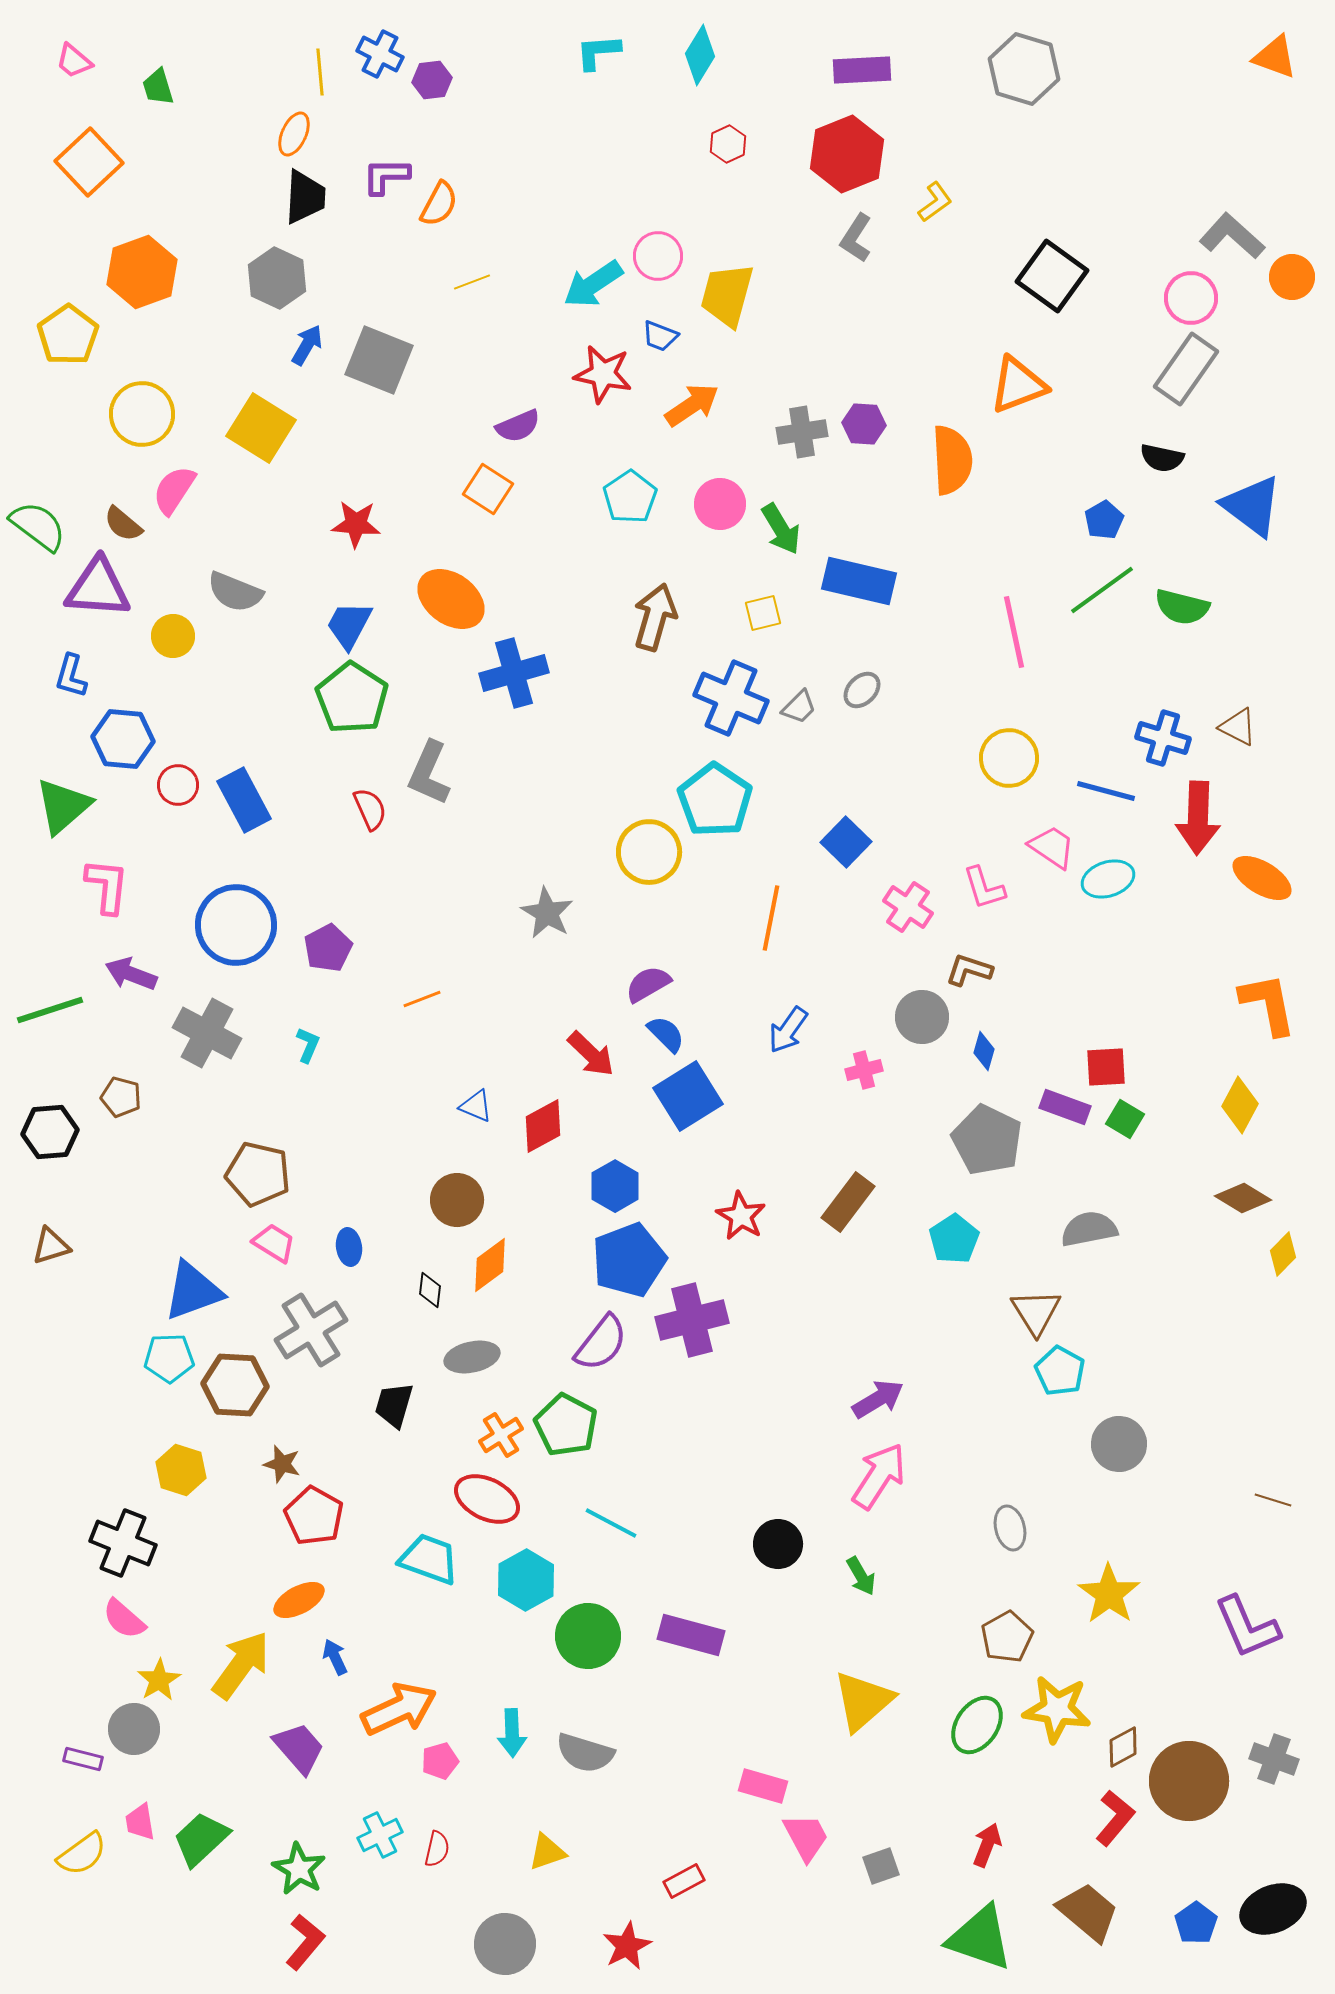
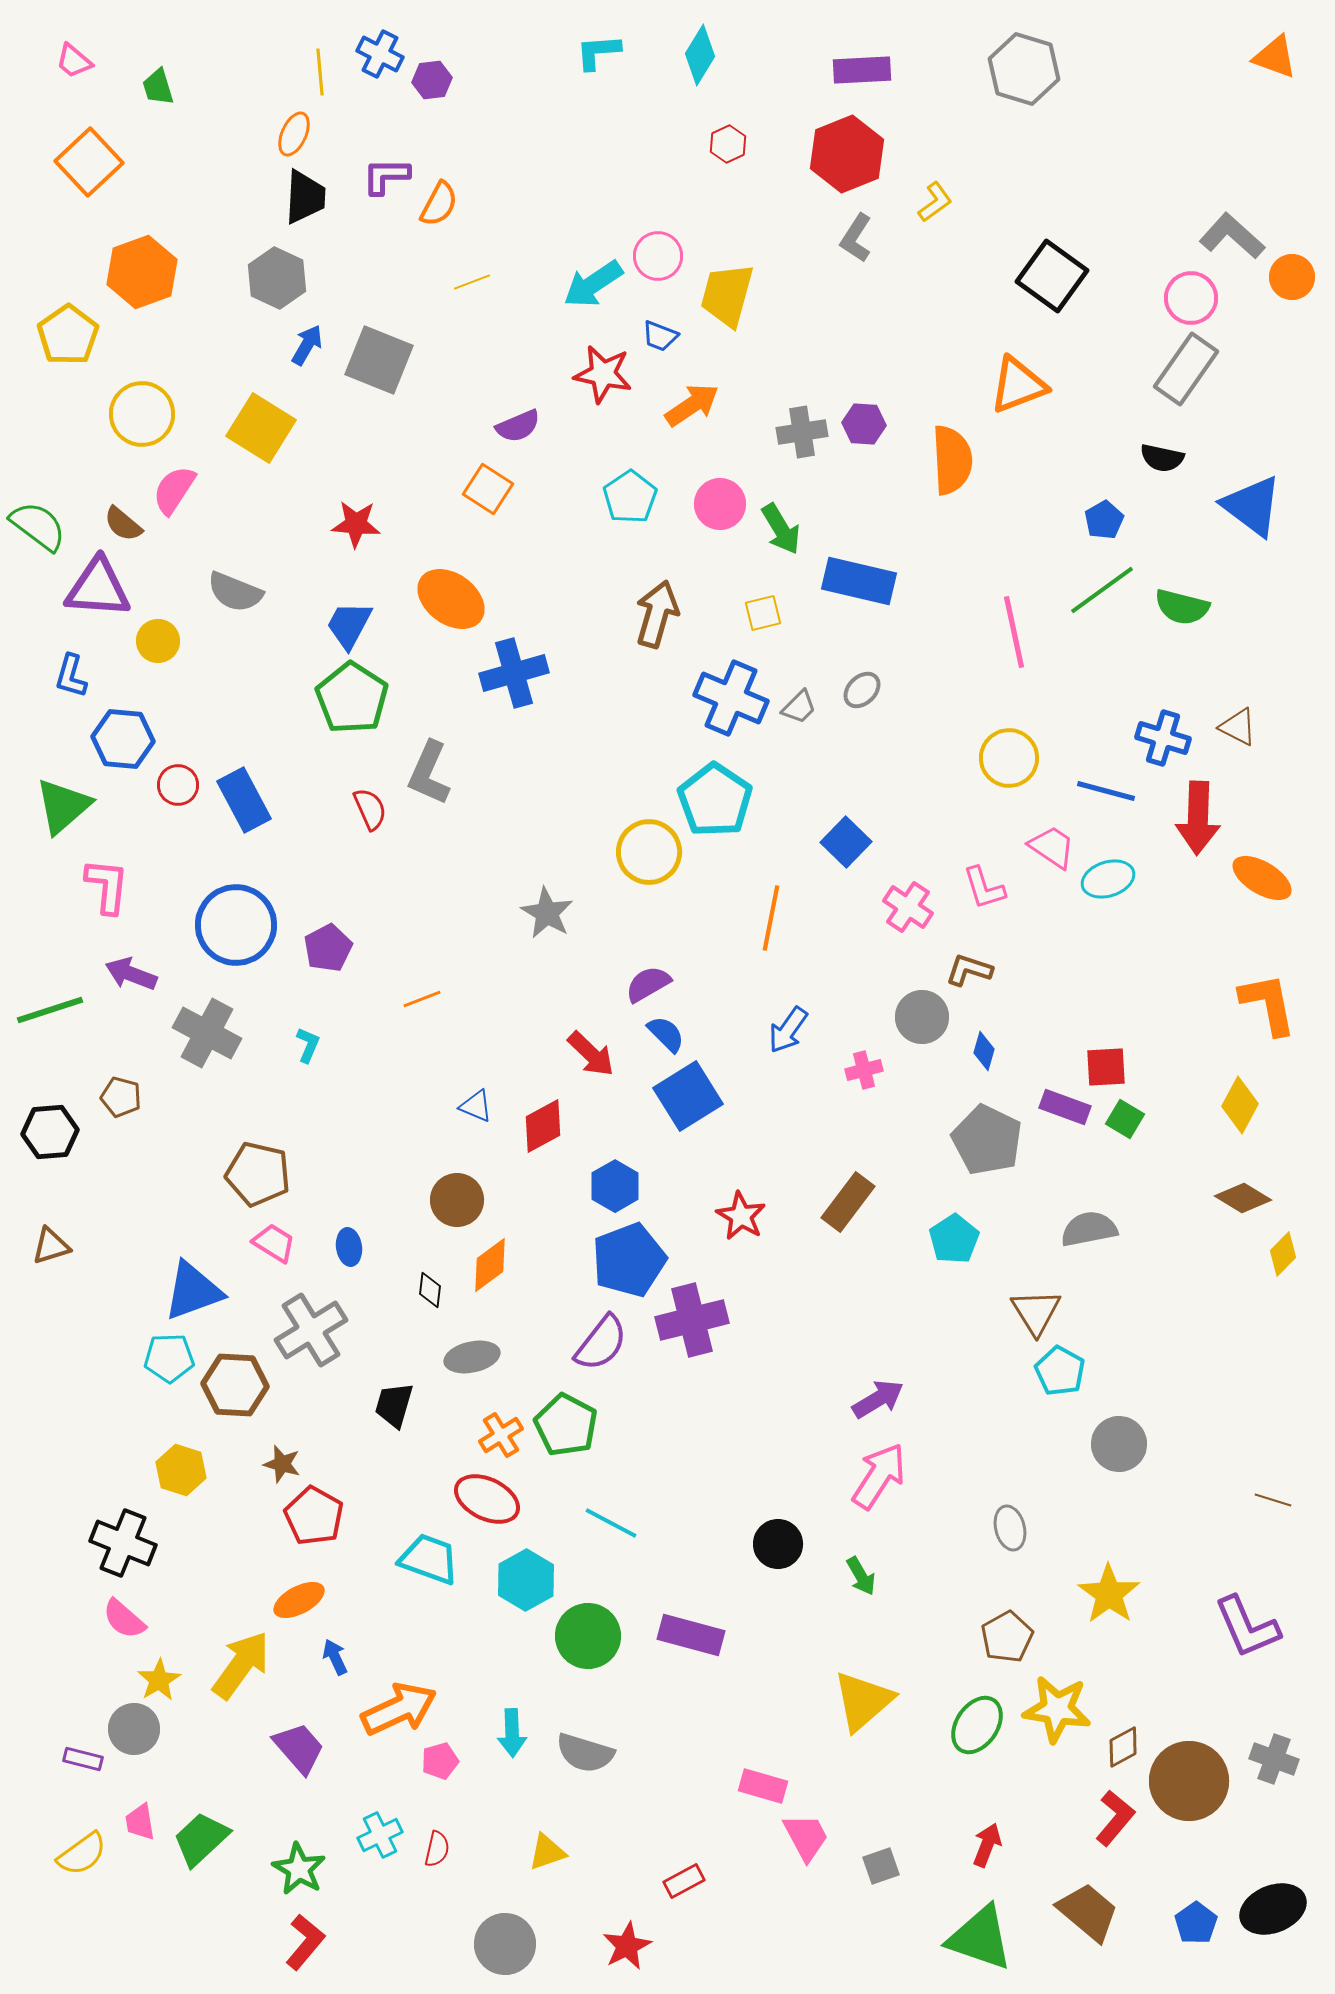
brown arrow at (655, 617): moved 2 px right, 3 px up
yellow circle at (173, 636): moved 15 px left, 5 px down
